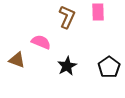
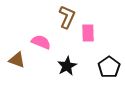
pink rectangle: moved 10 px left, 21 px down
